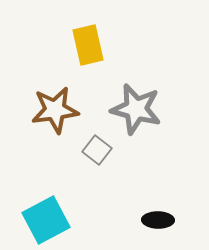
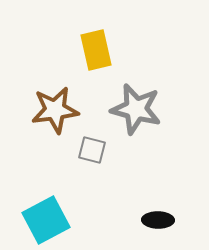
yellow rectangle: moved 8 px right, 5 px down
gray square: moved 5 px left; rotated 24 degrees counterclockwise
